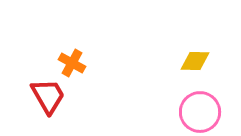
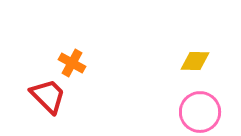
red trapezoid: rotated 15 degrees counterclockwise
